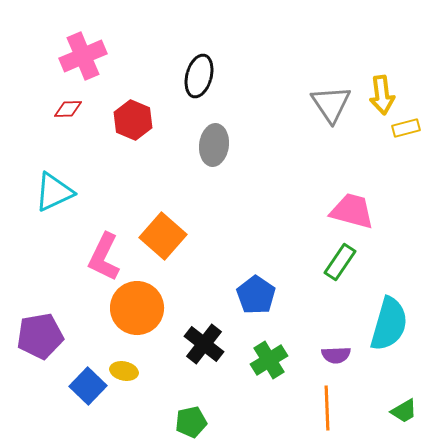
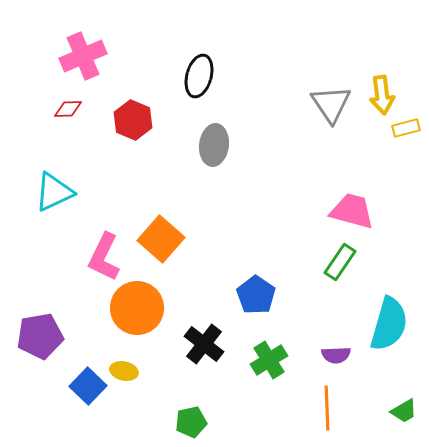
orange square: moved 2 px left, 3 px down
